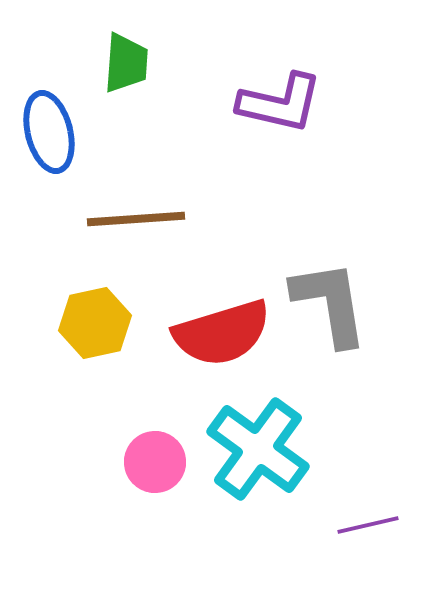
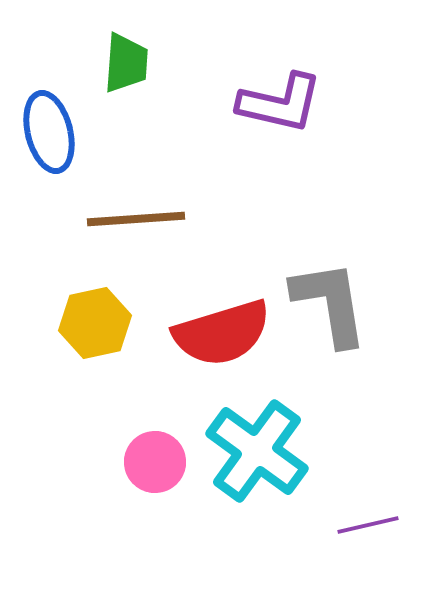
cyan cross: moved 1 px left, 2 px down
